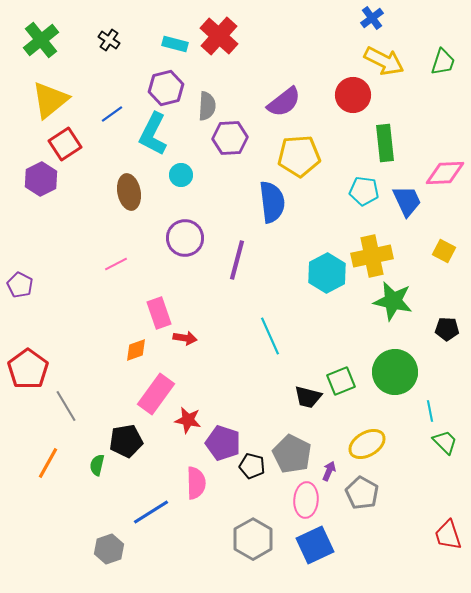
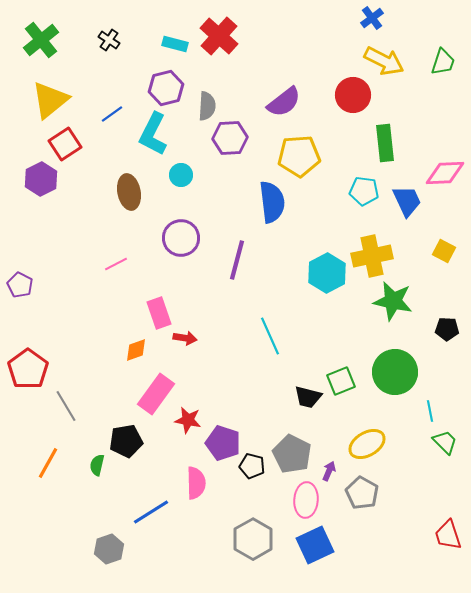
purple circle at (185, 238): moved 4 px left
